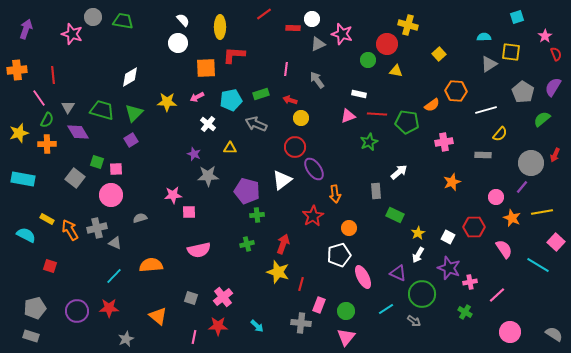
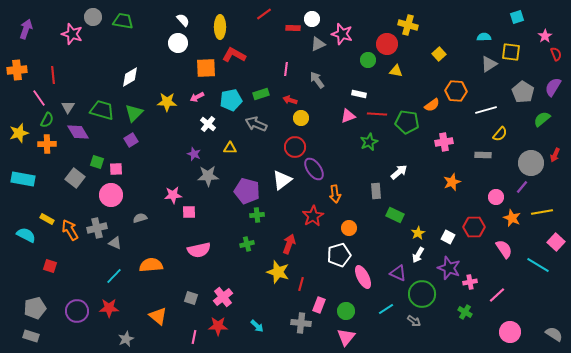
red L-shape at (234, 55): rotated 25 degrees clockwise
red arrow at (283, 244): moved 6 px right
